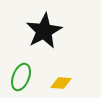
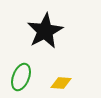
black star: moved 1 px right
